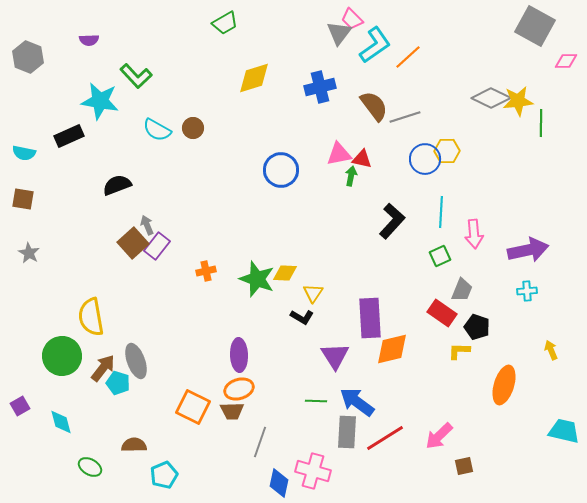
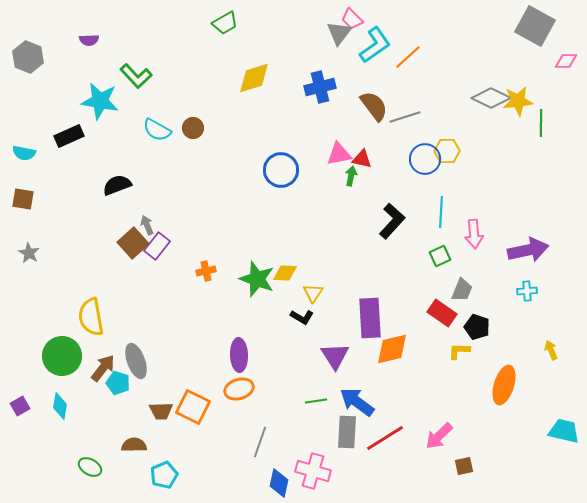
green line at (316, 401): rotated 10 degrees counterclockwise
brown trapezoid at (232, 411): moved 71 px left
cyan diamond at (61, 422): moved 1 px left, 16 px up; rotated 24 degrees clockwise
